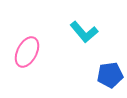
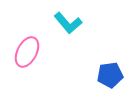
cyan L-shape: moved 16 px left, 9 px up
